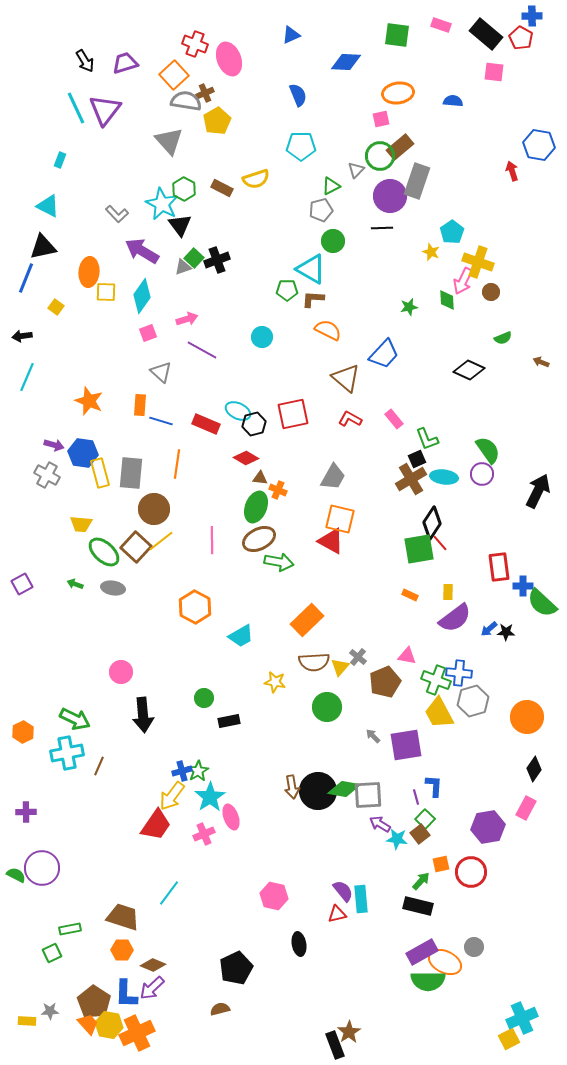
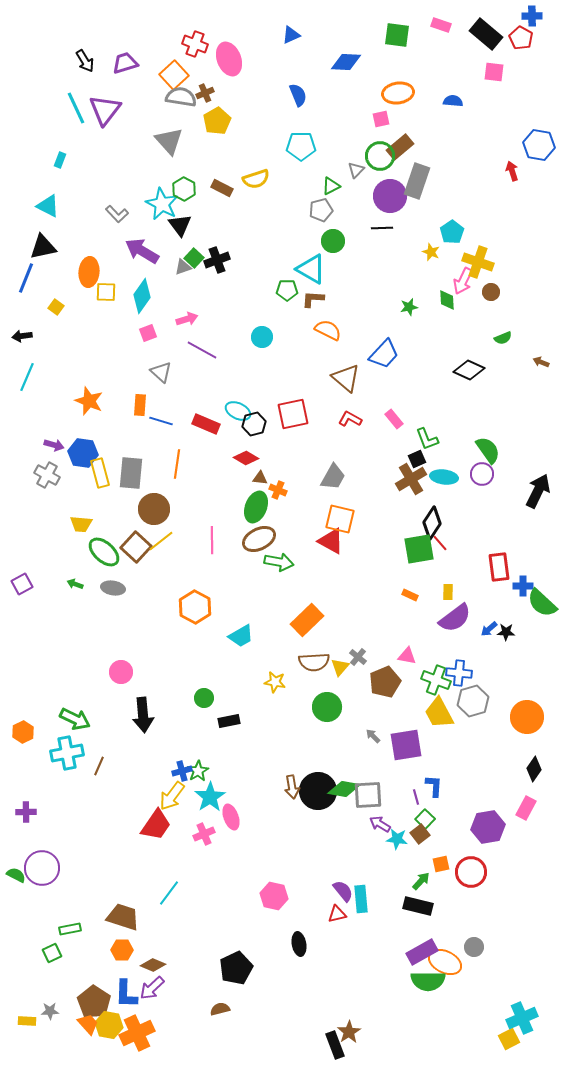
gray semicircle at (186, 101): moved 5 px left, 4 px up
